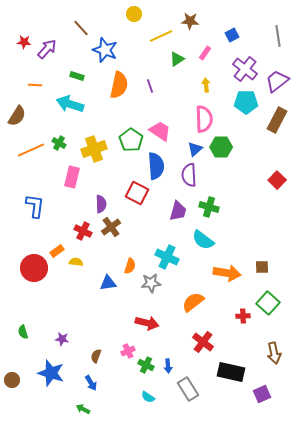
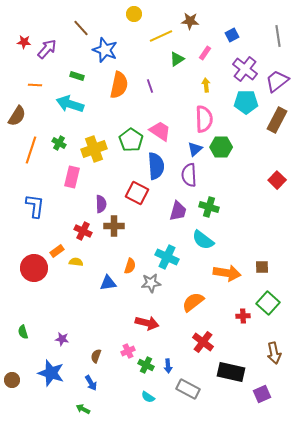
orange line at (31, 150): rotated 48 degrees counterclockwise
brown cross at (111, 227): moved 3 px right, 1 px up; rotated 36 degrees clockwise
gray rectangle at (188, 389): rotated 30 degrees counterclockwise
